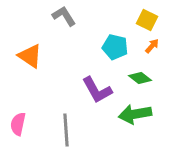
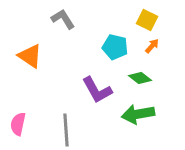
gray L-shape: moved 1 px left, 3 px down
green arrow: moved 3 px right
